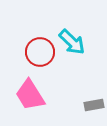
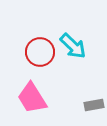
cyan arrow: moved 1 px right, 4 px down
pink trapezoid: moved 2 px right, 3 px down
